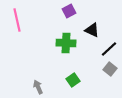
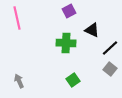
pink line: moved 2 px up
black line: moved 1 px right, 1 px up
gray arrow: moved 19 px left, 6 px up
